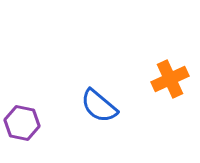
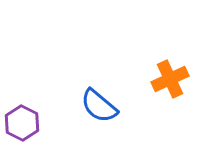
purple hexagon: rotated 16 degrees clockwise
